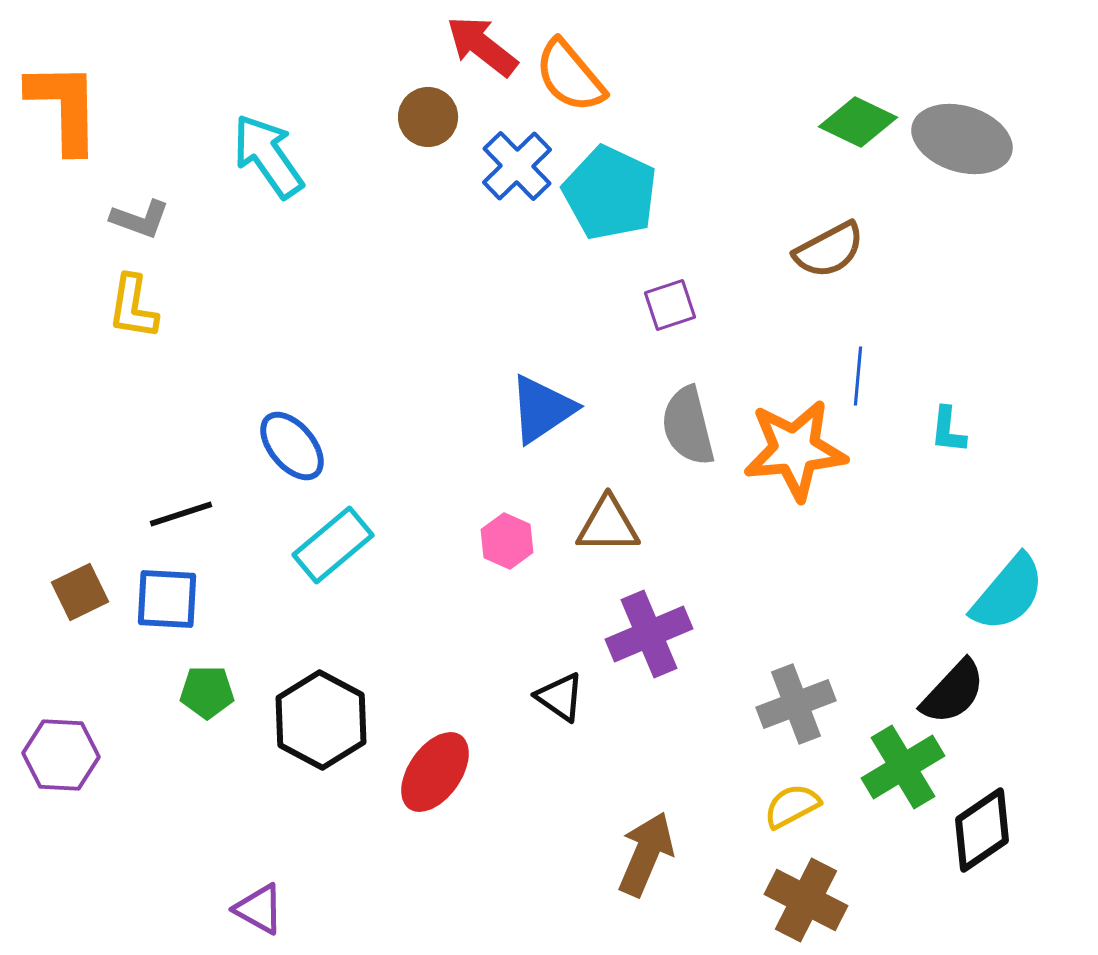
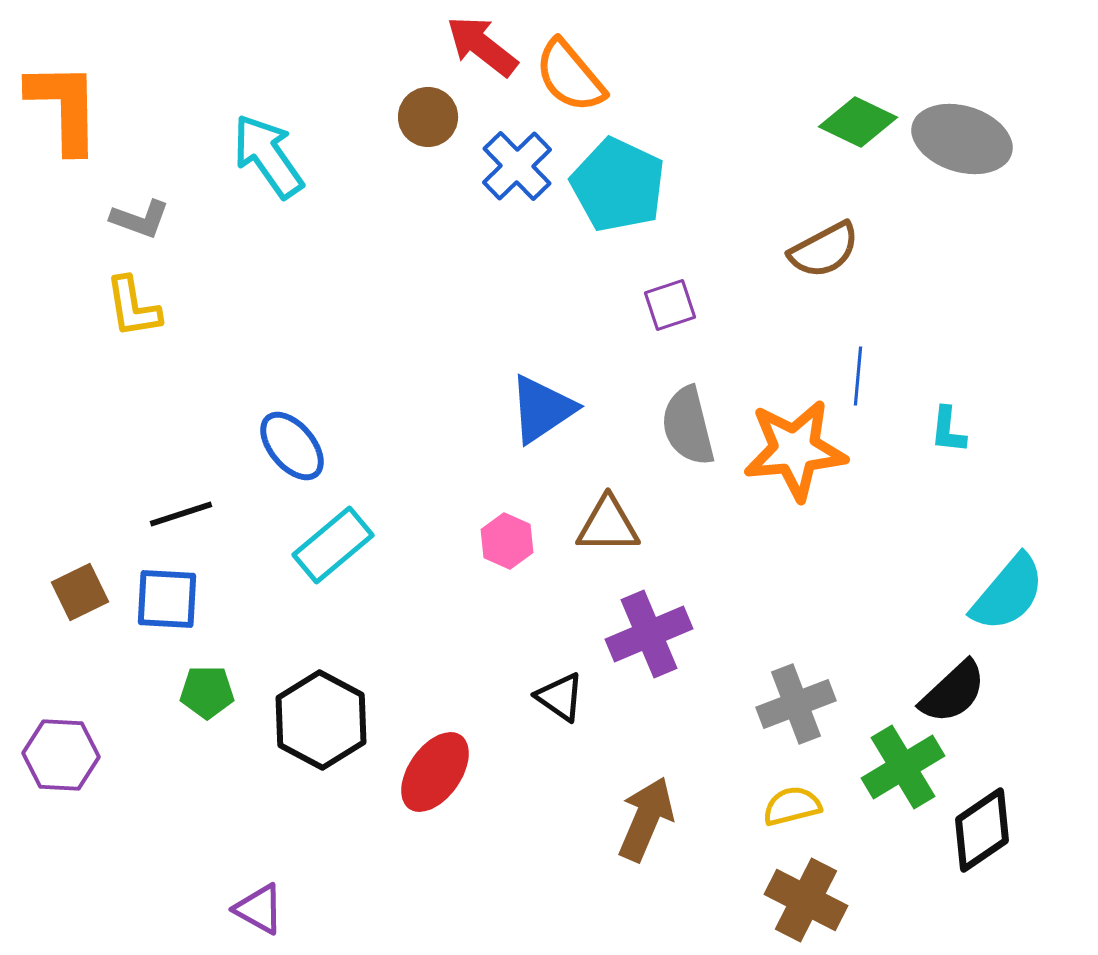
cyan pentagon: moved 8 px right, 8 px up
brown semicircle: moved 5 px left
yellow L-shape: rotated 18 degrees counterclockwise
black semicircle: rotated 4 degrees clockwise
yellow semicircle: rotated 14 degrees clockwise
brown arrow: moved 35 px up
